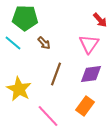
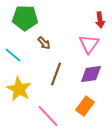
red arrow: rotated 35 degrees clockwise
cyan line: moved 12 px down
